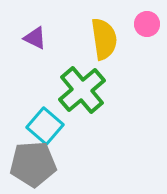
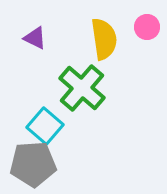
pink circle: moved 3 px down
green cross: moved 2 px up; rotated 9 degrees counterclockwise
